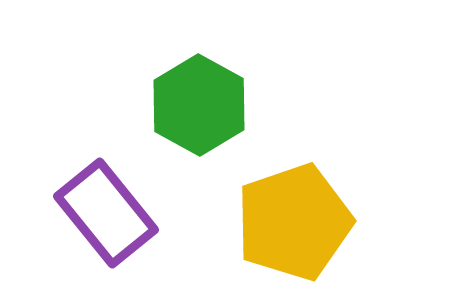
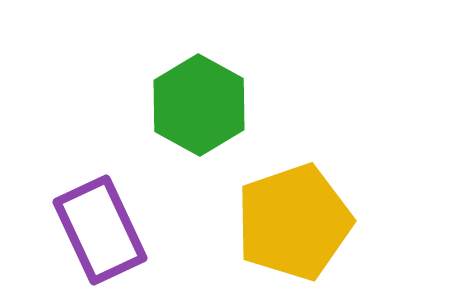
purple rectangle: moved 6 px left, 17 px down; rotated 14 degrees clockwise
